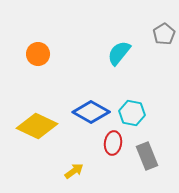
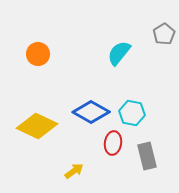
gray rectangle: rotated 8 degrees clockwise
